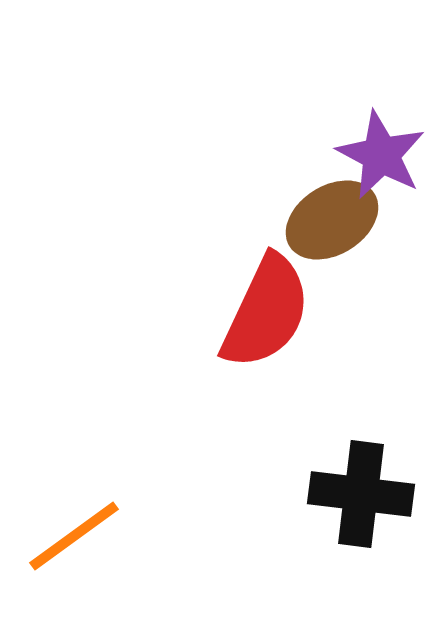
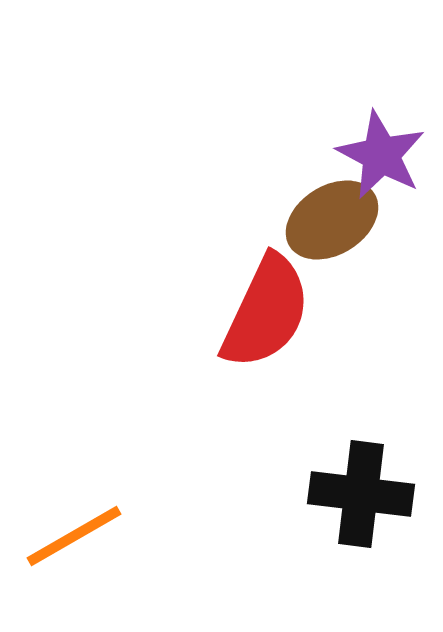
orange line: rotated 6 degrees clockwise
